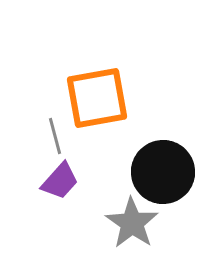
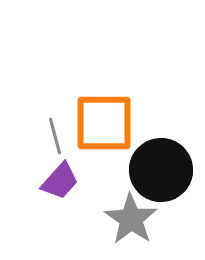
orange square: moved 7 px right, 25 px down; rotated 10 degrees clockwise
black circle: moved 2 px left, 2 px up
gray star: moved 1 px left, 4 px up
